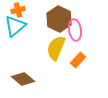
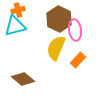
cyan triangle: rotated 25 degrees clockwise
